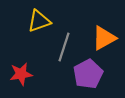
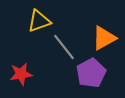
gray line: rotated 56 degrees counterclockwise
purple pentagon: moved 3 px right, 1 px up
